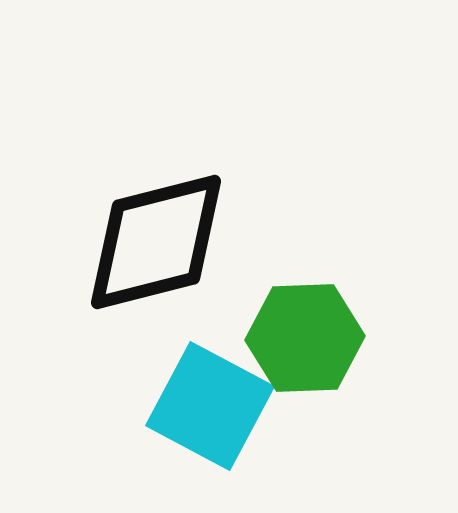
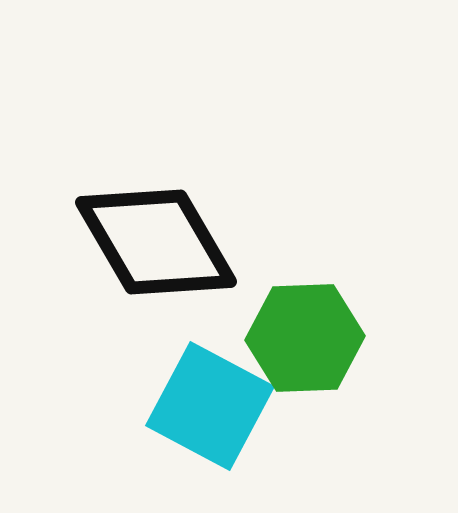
black diamond: rotated 74 degrees clockwise
